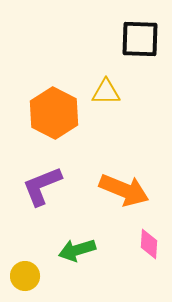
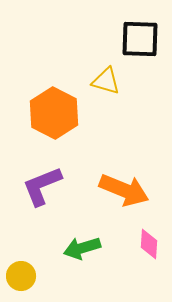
yellow triangle: moved 11 px up; rotated 16 degrees clockwise
green arrow: moved 5 px right, 2 px up
yellow circle: moved 4 px left
